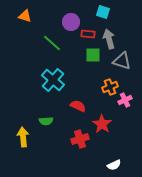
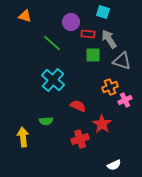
gray arrow: rotated 18 degrees counterclockwise
